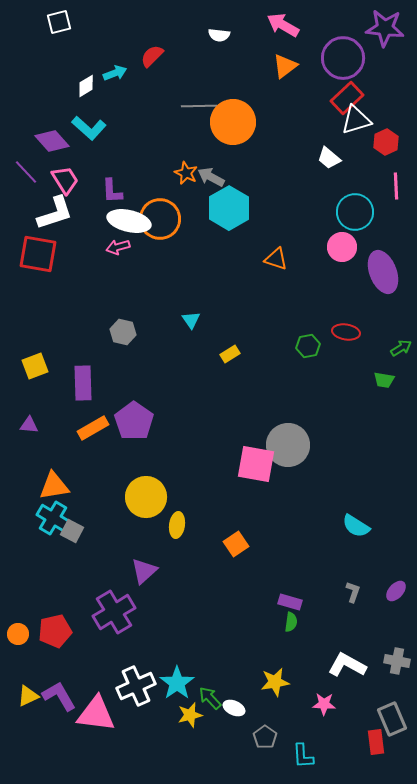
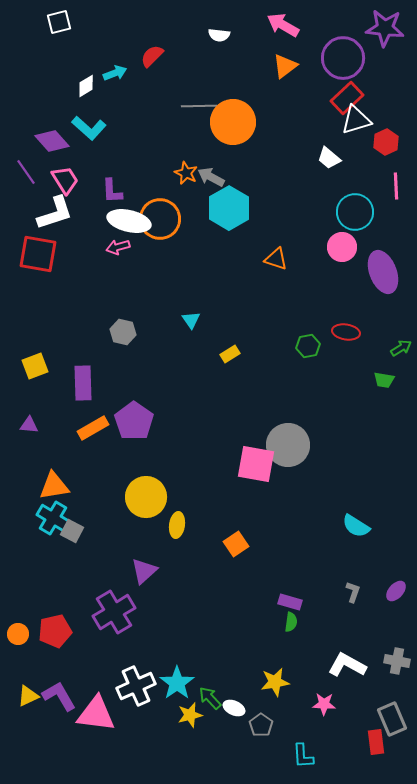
purple line at (26, 172): rotated 8 degrees clockwise
gray pentagon at (265, 737): moved 4 px left, 12 px up
